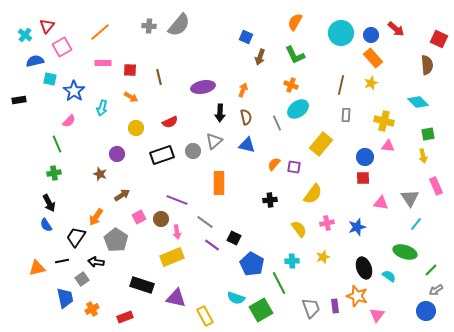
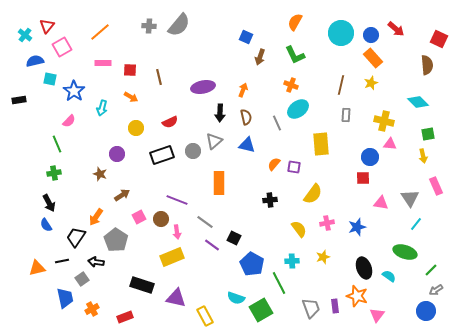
yellow rectangle at (321, 144): rotated 45 degrees counterclockwise
pink triangle at (388, 146): moved 2 px right, 2 px up
blue circle at (365, 157): moved 5 px right
